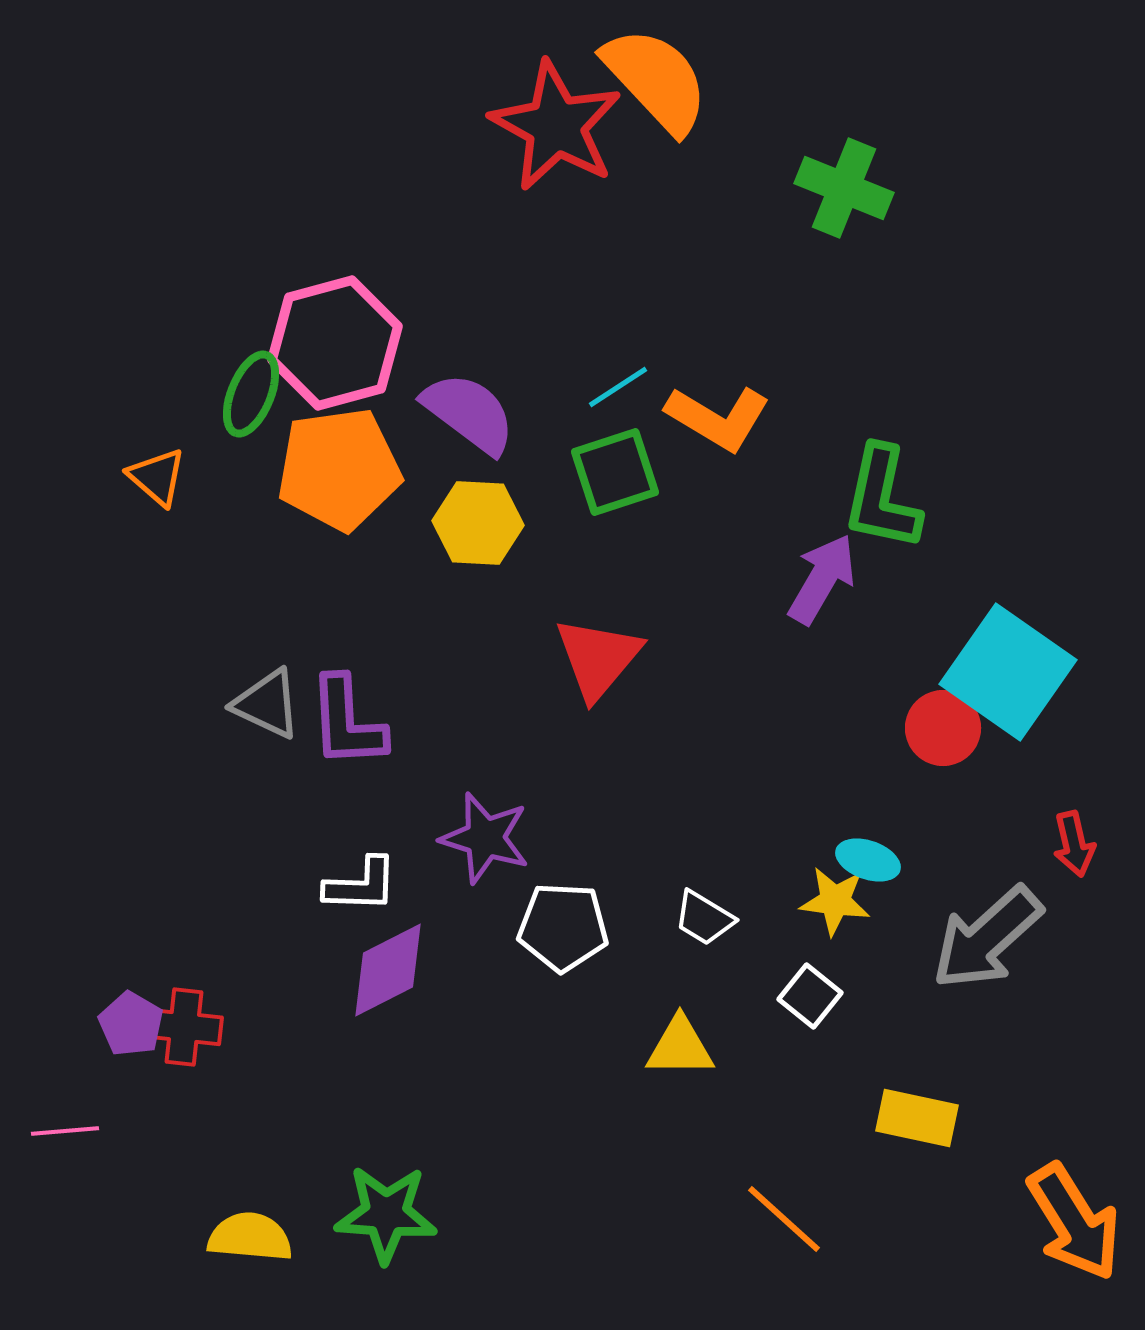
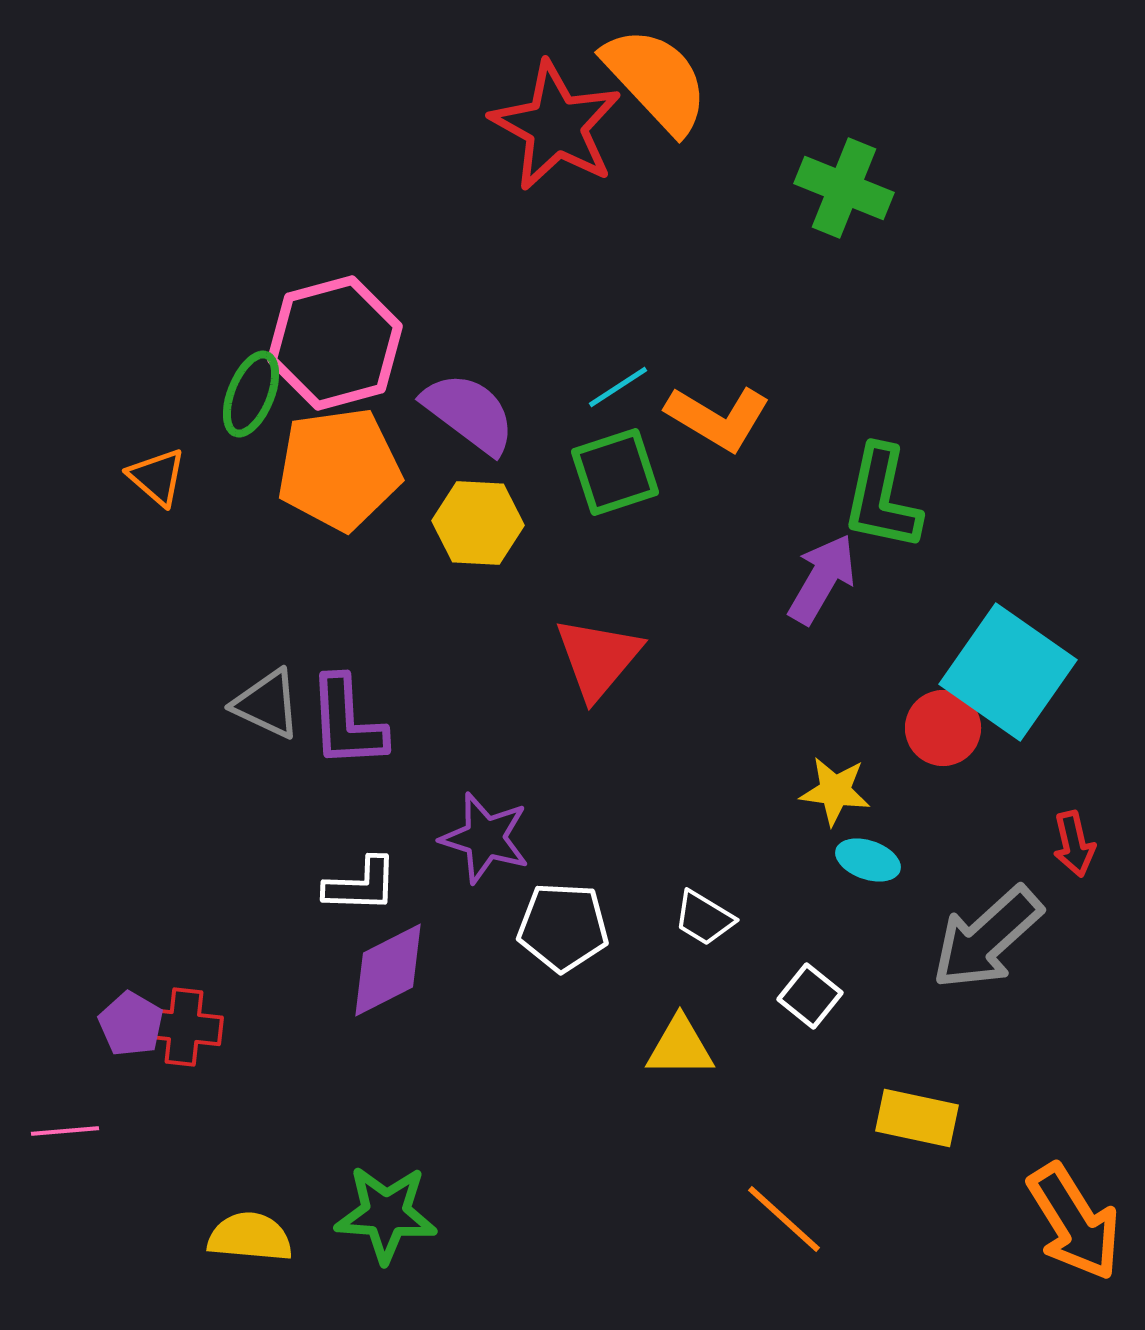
yellow star: moved 110 px up
